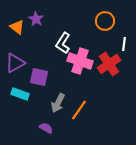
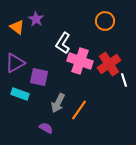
white line: moved 36 px down; rotated 24 degrees counterclockwise
